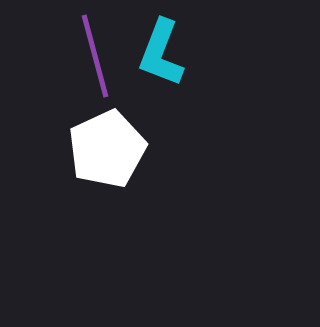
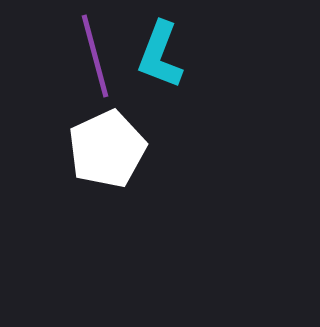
cyan L-shape: moved 1 px left, 2 px down
